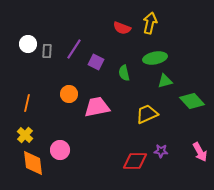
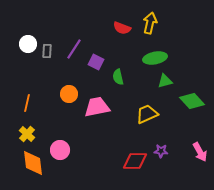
green semicircle: moved 6 px left, 4 px down
yellow cross: moved 2 px right, 1 px up
